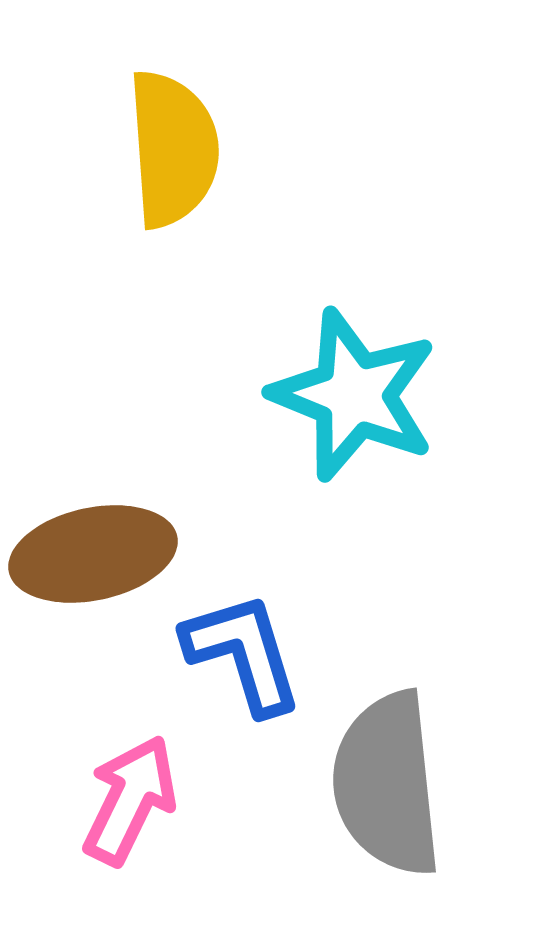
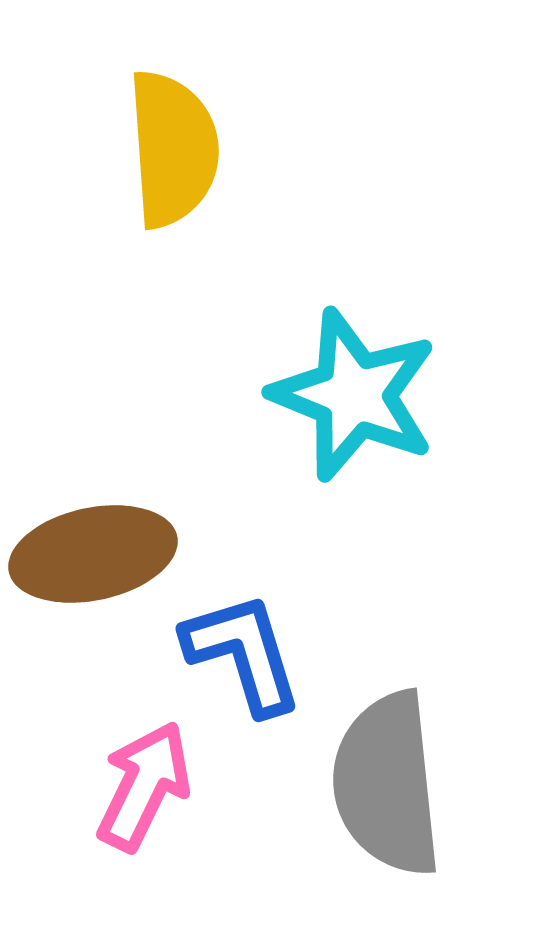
pink arrow: moved 14 px right, 14 px up
